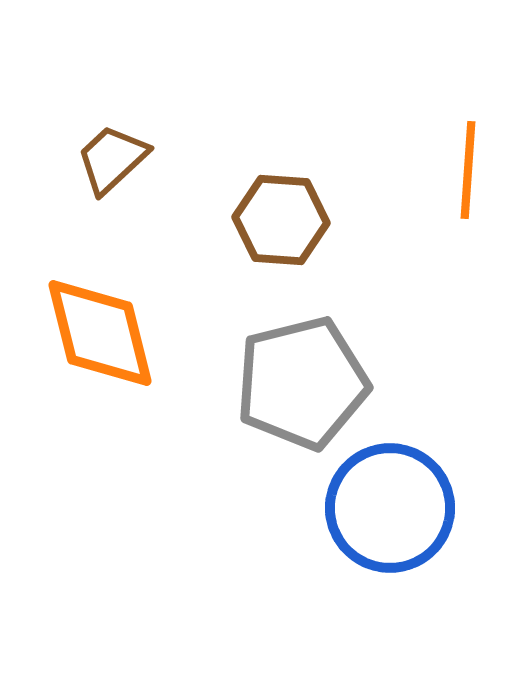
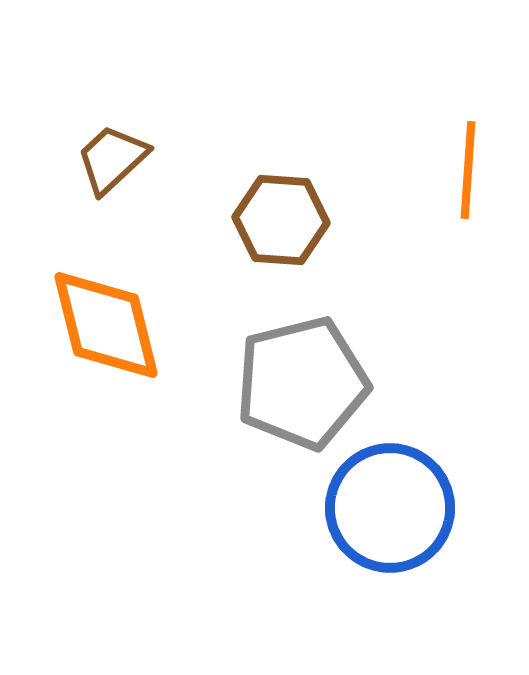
orange diamond: moved 6 px right, 8 px up
